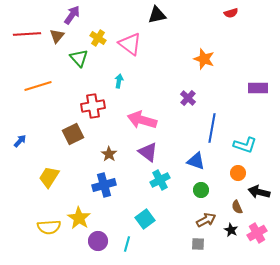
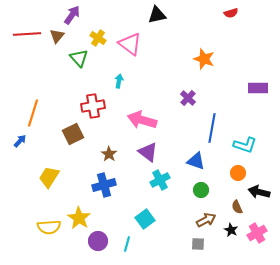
orange line: moved 5 px left, 27 px down; rotated 56 degrees counterclockwise
